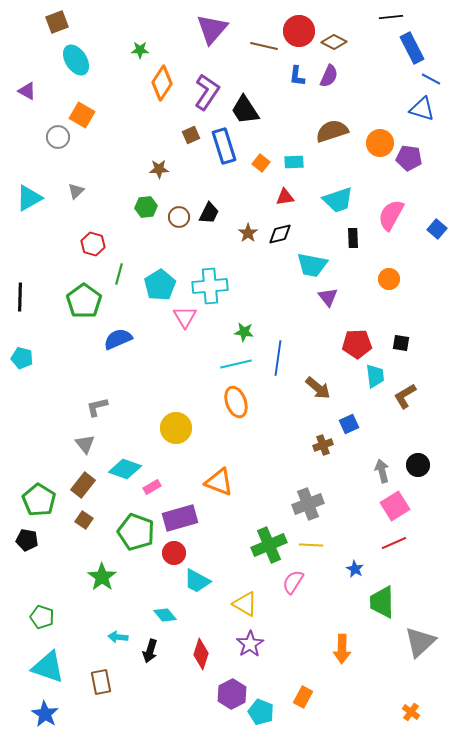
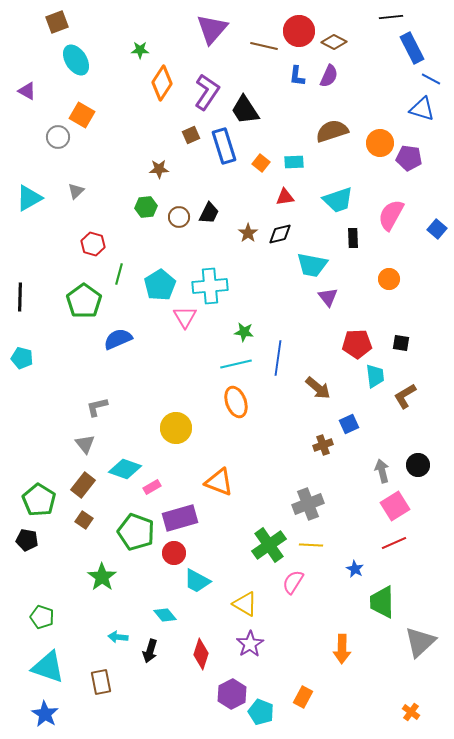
green cross at (269, 545): rotated 12 degrees counterclockwise
